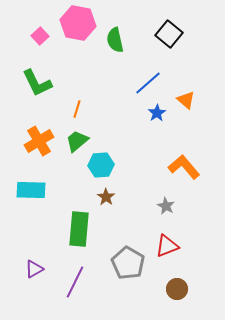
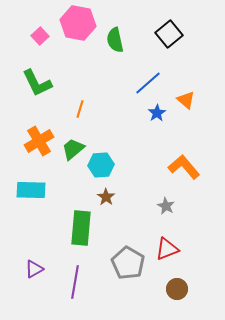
black square: rotated 12 degrees clockwise
orange line: moved 3 px right
green trapezoid: moved 4 px left, 8 px down
green rectangle: moved 2 px right, 1 px up
red triangle: moved 3 px down
purple line: rotated 16 degrees counterclockwise
